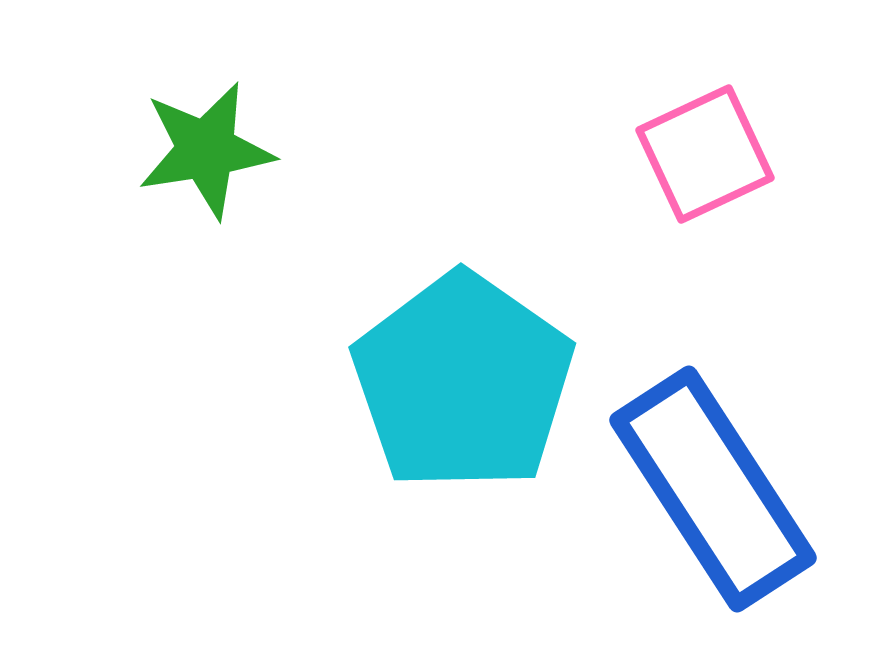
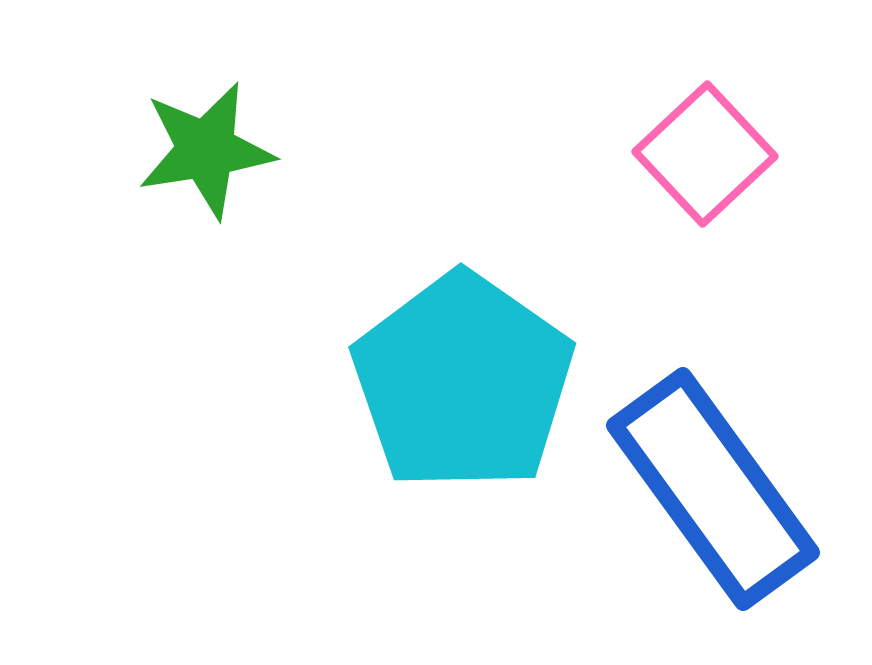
pink square: rotated 18 degrees counterclockwise
blue rectangle: rotated 3 degrees counterclockwise
